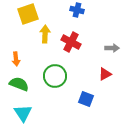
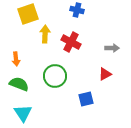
blue square: rotated 35 degrees counterclockwise
